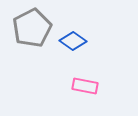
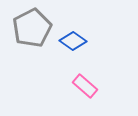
pink rectangle: rotated 30 degrees clockwise
